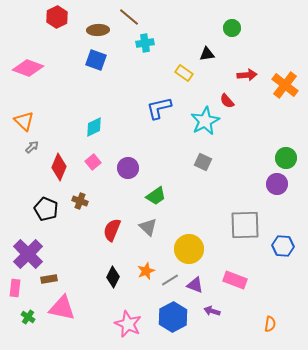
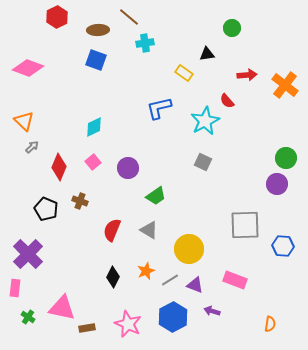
gray triangle at (148, 227): moved 1 px right, 3 px down; rotated 12 degrees counterclockwise
brown rectangle at (49, 279): moved 38 px right, 49 px down
